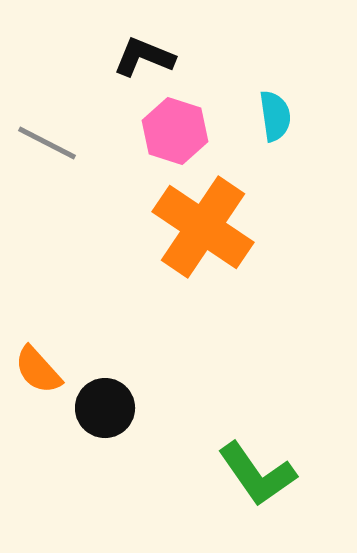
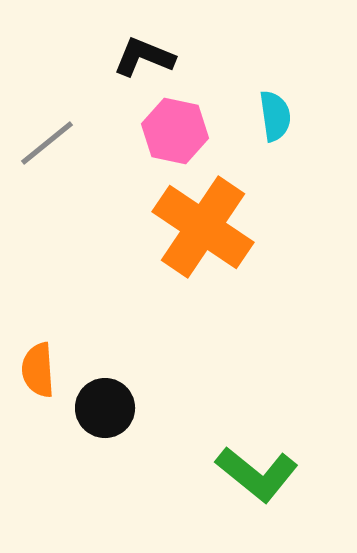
pink hexagon: rotated 6 degrees counterclockwise
gray line: rotated 66 degrees counterclockwise
orange semicircle: rotated 38 degrees clockwise
green L-shape: rotated 16 degrees counterclockwise
